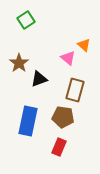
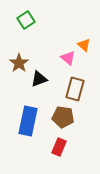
brown rectangle: moved 1 px up
